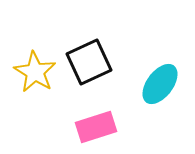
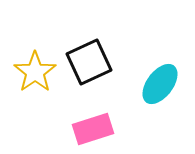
yellow star: rotated 6 degrees clockwise
pink rectangle: moved 3 px left, 2 px down
